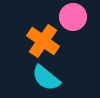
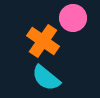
pink circle: moved 1 px down
